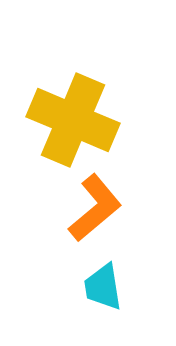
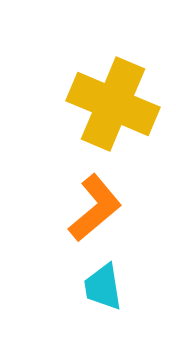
yellow cross: moved 40 px right, 16 px up
